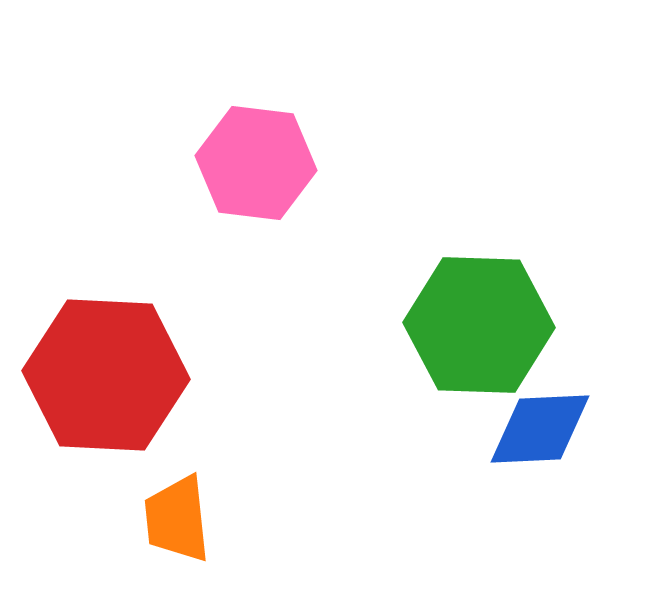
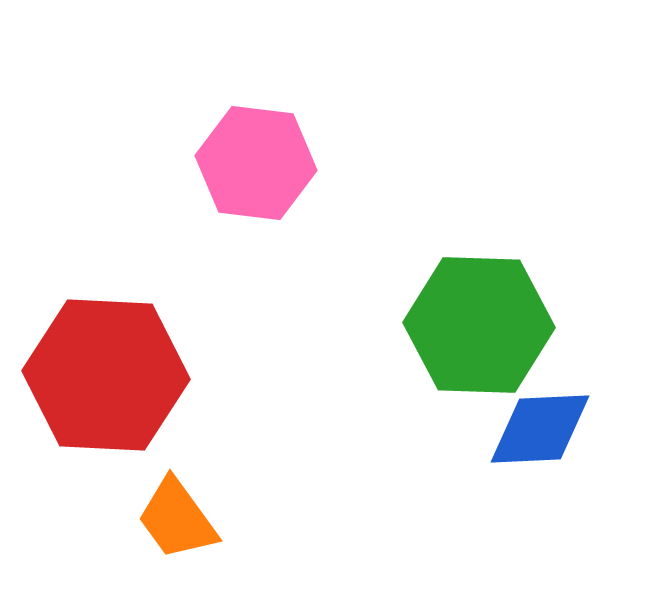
orange trapezoid: rotated 30 degrees counterclockwise
